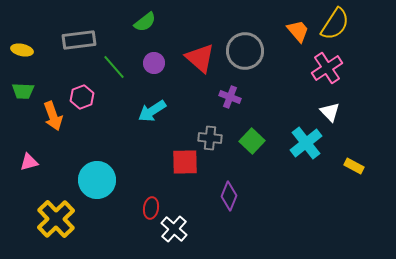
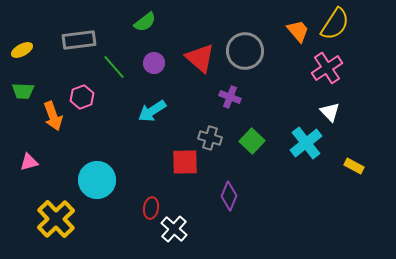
yellow ellipse: rotated 40 degrees counterclockwise
gray cross: rotated 10 degrees clockwise
